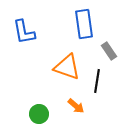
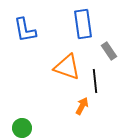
blue rectangle: moved 1 px left
blue L-shape: moved 1 px right, 2 px up
black line: moved 2 px left; rotated 15 degrees counterclockwise
orange arrow: moved 6 px right; rotated 102 degrees counterclockwise
green circle: moved 17 px left, 14 px down
